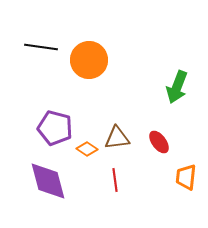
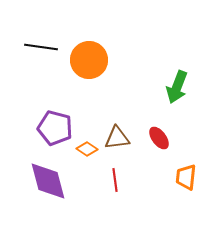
red ellipse: moved 4 px up
